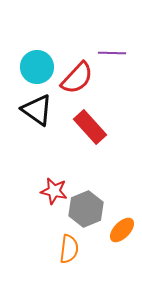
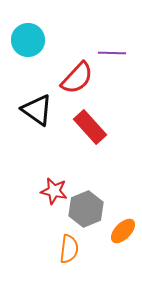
cyan circle: moved 9 px left, 27 px up
orange ellipse: moved 1 px right, 1 px down
